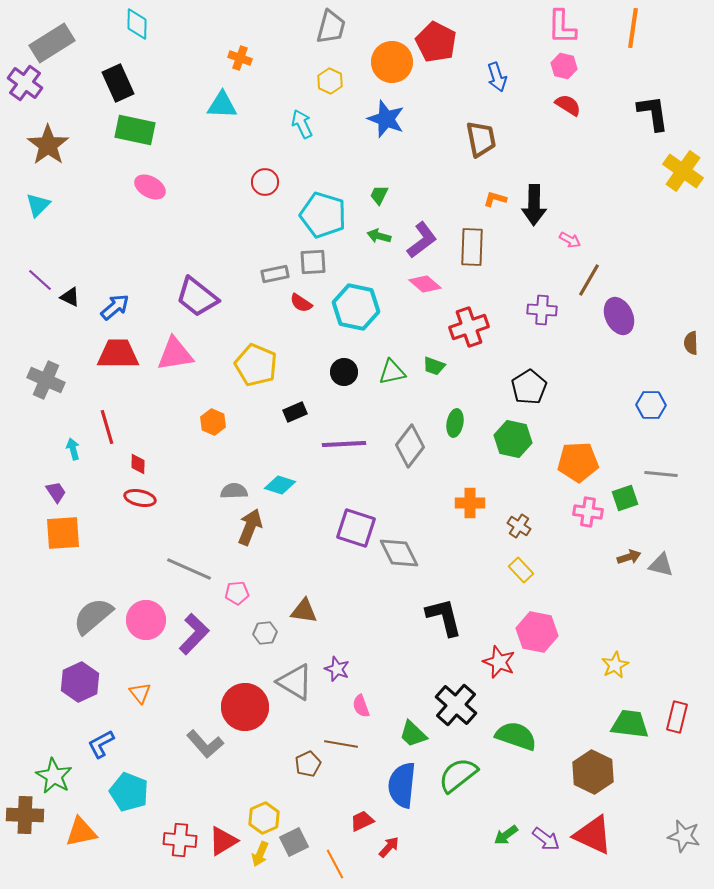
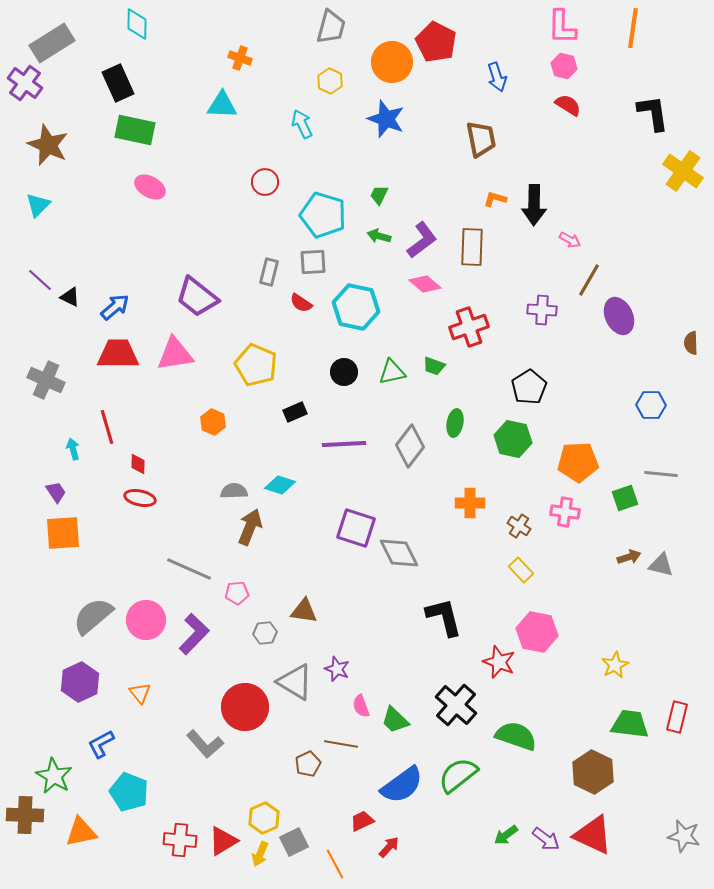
brown star at (48, 145): rotated 12 degrees counterclockwise
gray rectangle at (275, 274): moved 6 px left, 2 px up; rotated 64 degrees counterclockwise
pink cross at (588, 512): moved 23 px left
green trapezoid at (413, 734): moved 18 px left, 14 px up
blue semicircle at (402, 785): rotated 132 degrees counterclockwise
